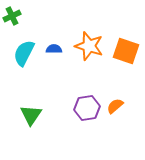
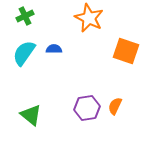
green cross: moved 13 px right
orange star: moved 28 px up; rotated 8 degrees clockwise
cyan semicircle: rotated 8 degrees clockwise
orange semicircle: rotated 24 degrees counterclockwise
green triangle: rotated 25 degrees counterclockwise
